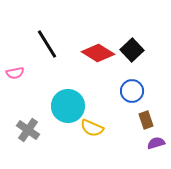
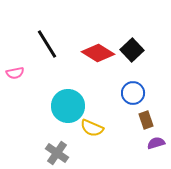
blue circle: moved 1 px right, 2 px down
gray cross: moved 29 px right, 23 px down
